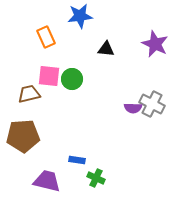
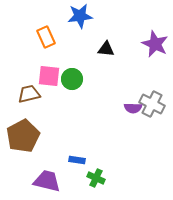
brown pentagon: rotated 24 degrees counterclockwise
